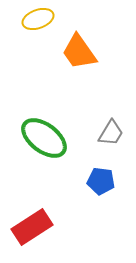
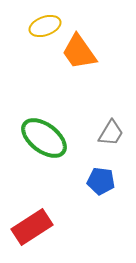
yellow ellipse: moved 7 px right, 7 px down
